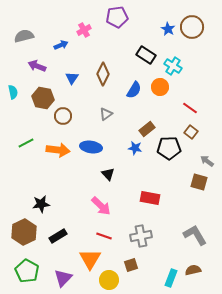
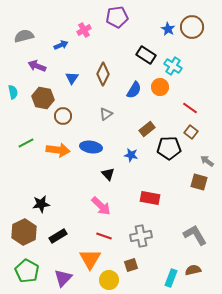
blue star at (135, 148): moved 4 px left, 7 px down
